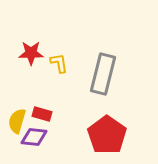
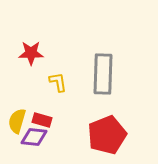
yellow L-shape: moved 1 px left, 19 px down
gray rectangle: rotated 12 degrees counterclockwise
red rectangle: moved 6 px down
red pentagon: rotated 15 degrees clockwise
